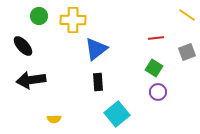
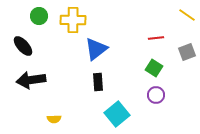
purple circle: moved 2 px left, 3 px down
